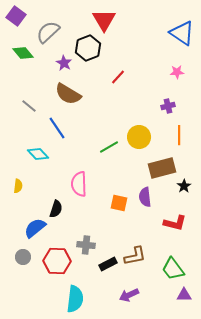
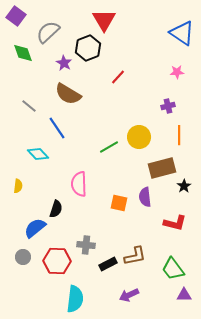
green diamond: rotated 20 degrees clockwise
